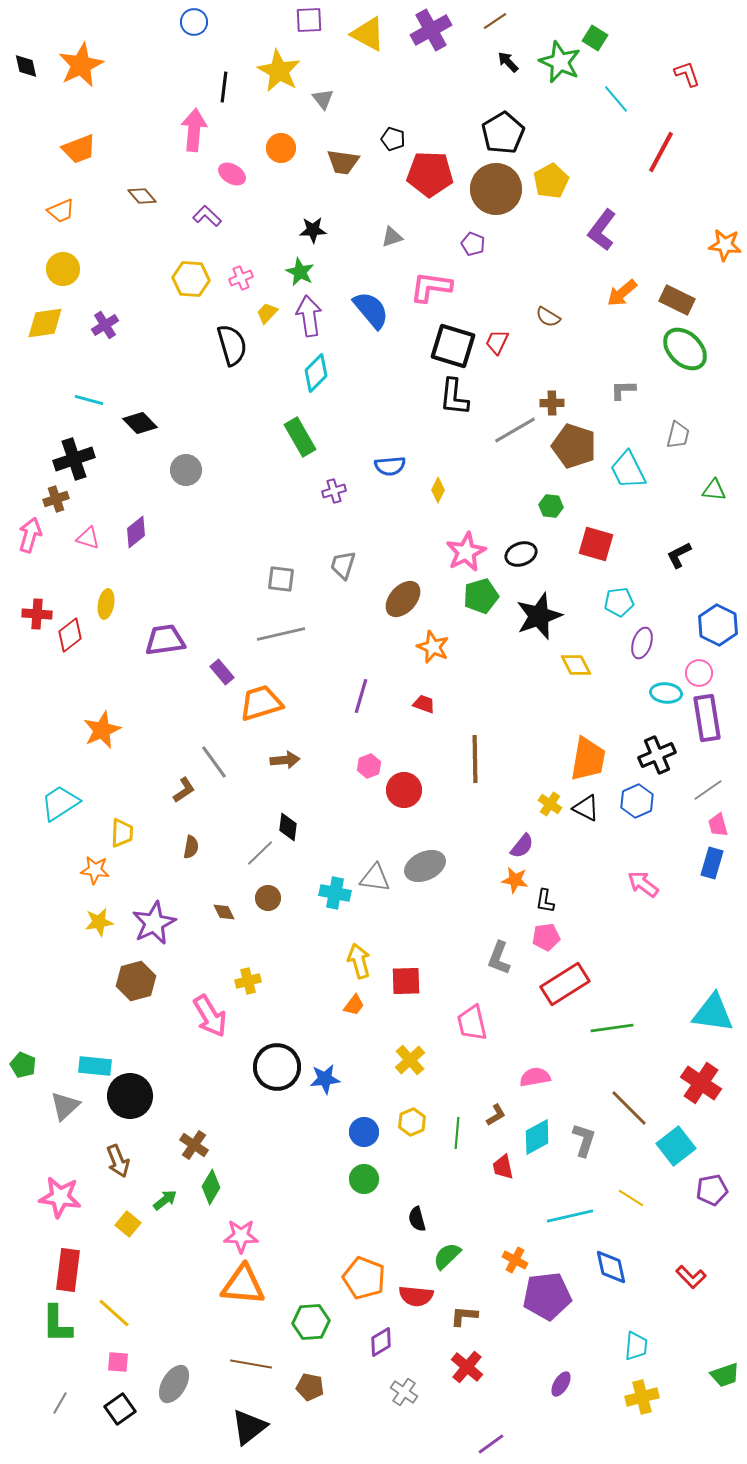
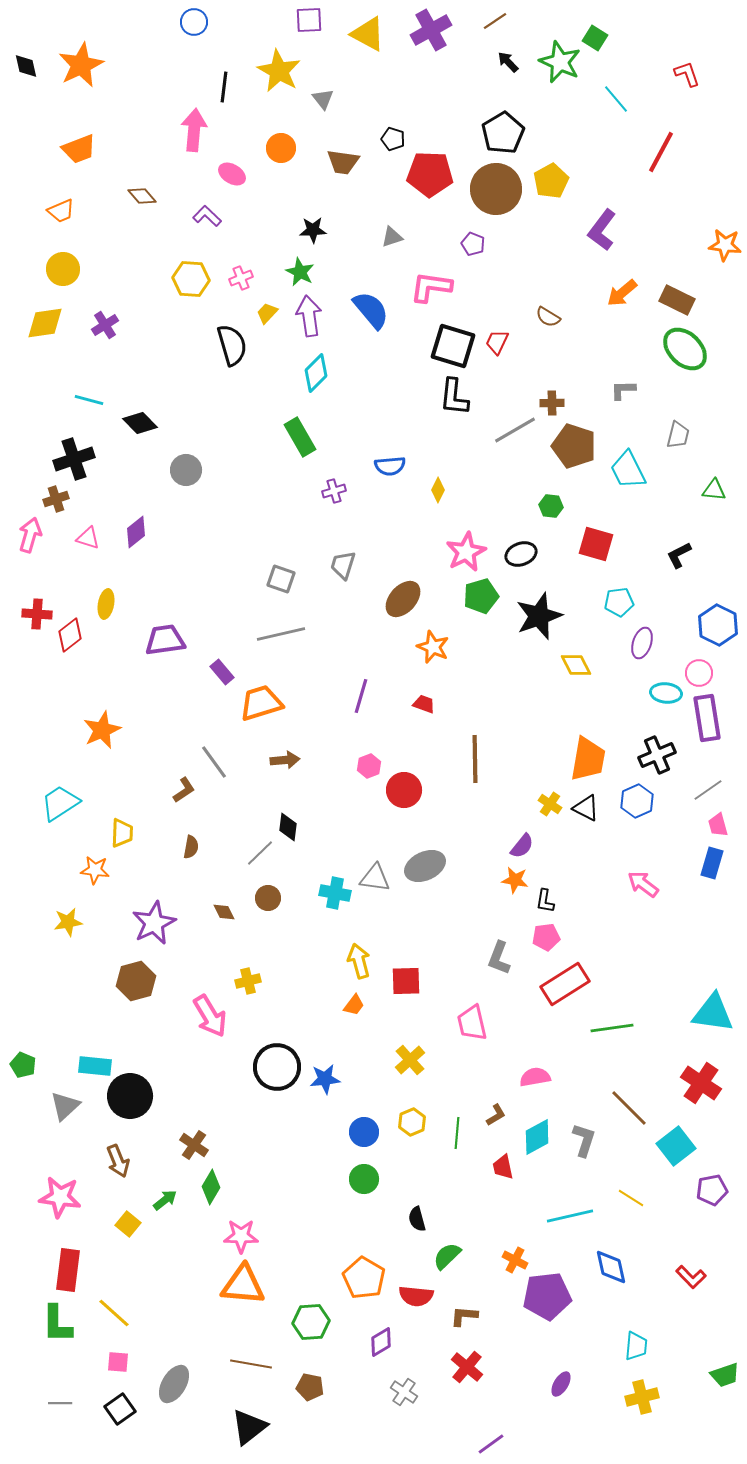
gray square at (281, 579): rotated 12 degrees clockwise
yellow star at (99, 922): moved 31 px left
orange pentagon at (364, 1278): rotated 9 degrees clockwise
gray line at (60, 1403): rotated 60 degrees clockwise
